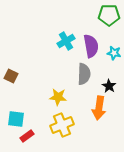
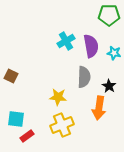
gray semicircle: moved 3 px down
